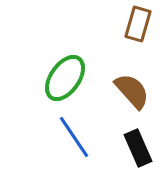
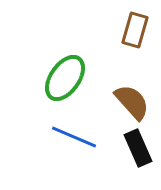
brown rectangle: moved 3 px left, 6 px down
brown semicircle: moved 11 px down
blue line: rotated 33 degrees counterclockwise
